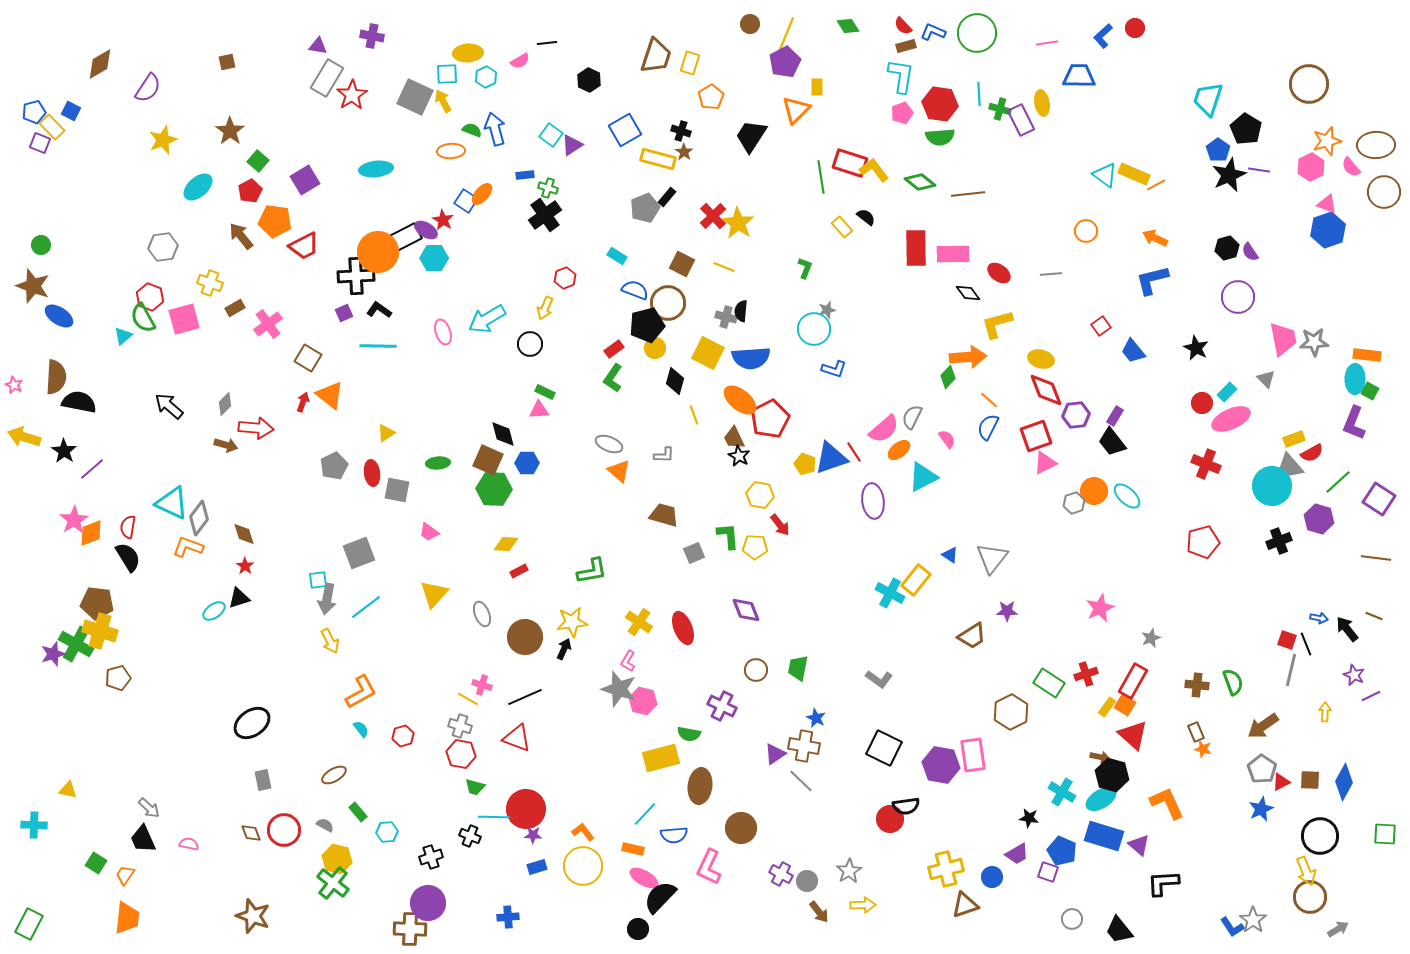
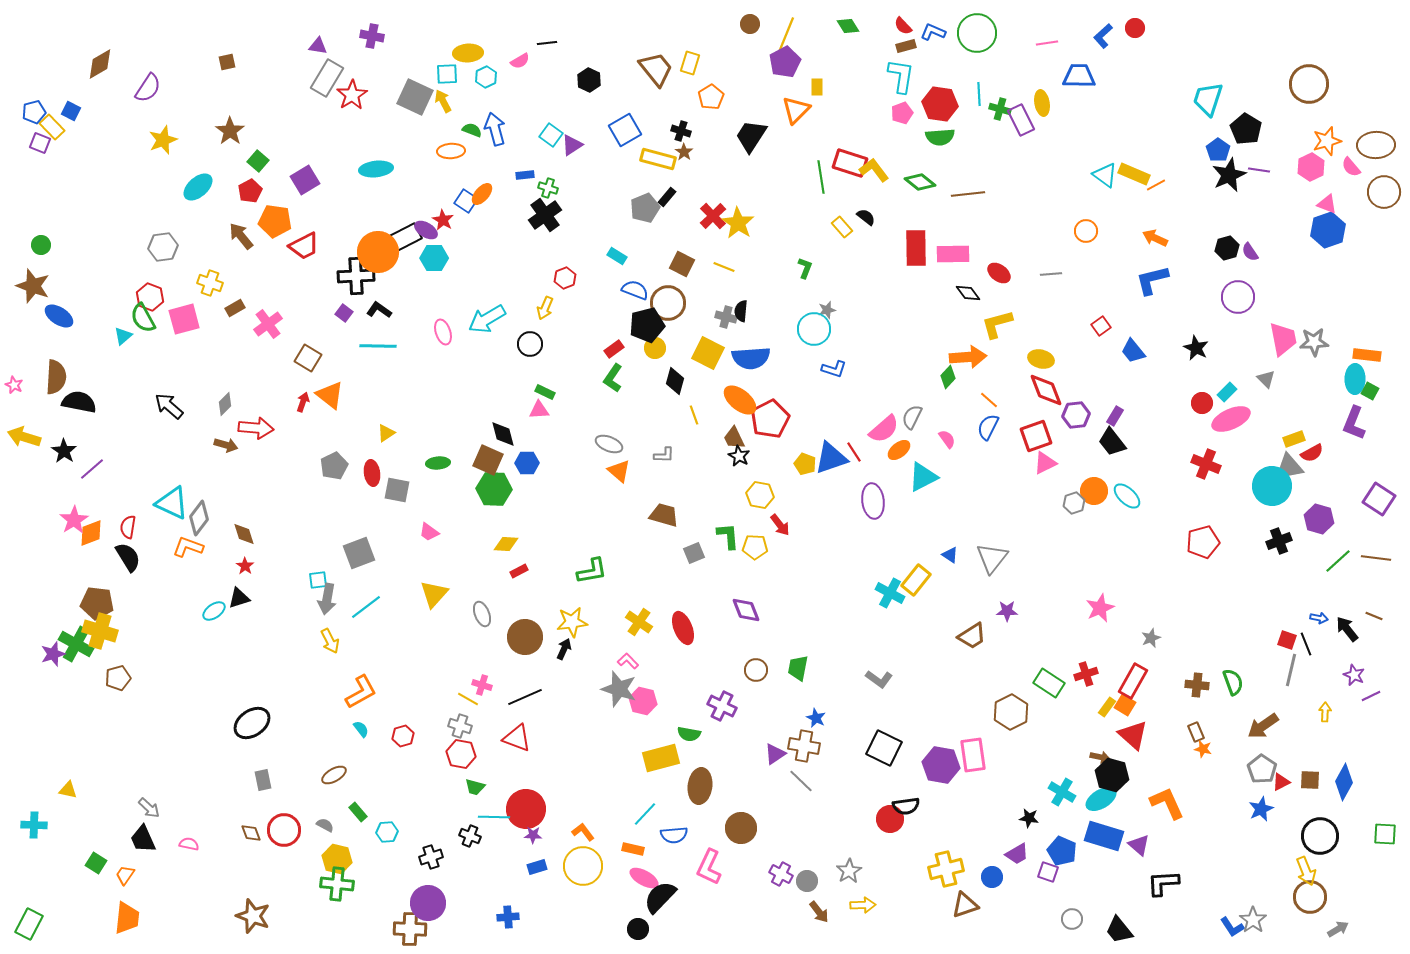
brown trapezoid at (656, 56): moved 13 px down; rotated 57 degrees counterclockwise
purple square at (344, 313): rotated 30 degrees counterclockwise
green line at (1338, 482): moved 79 px down
pink L-shape at (628, 661): rotated 105 degrees clockwise
green cross at (333, 883): moved 4 px right, 1 px down; rotated 32 degrees counterclockwise
